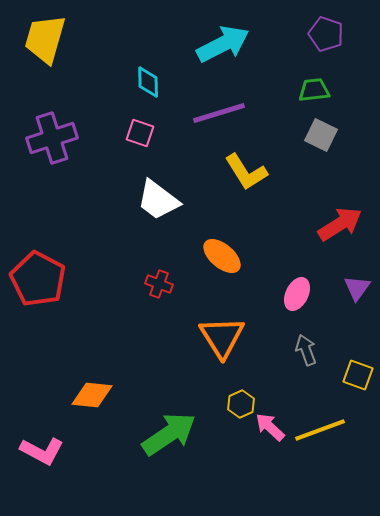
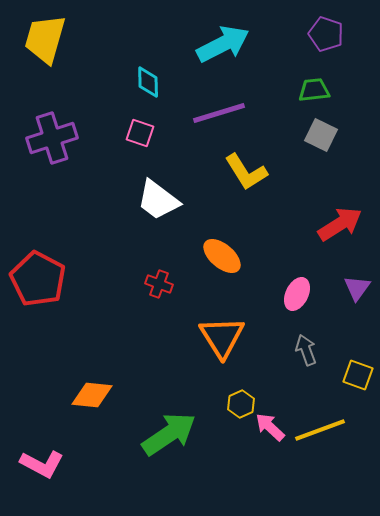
pink L-shape: moved 13 px down
